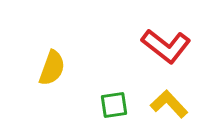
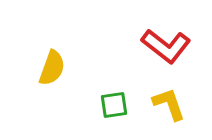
yellow L-shape: rotated 24 degrees clockwise
